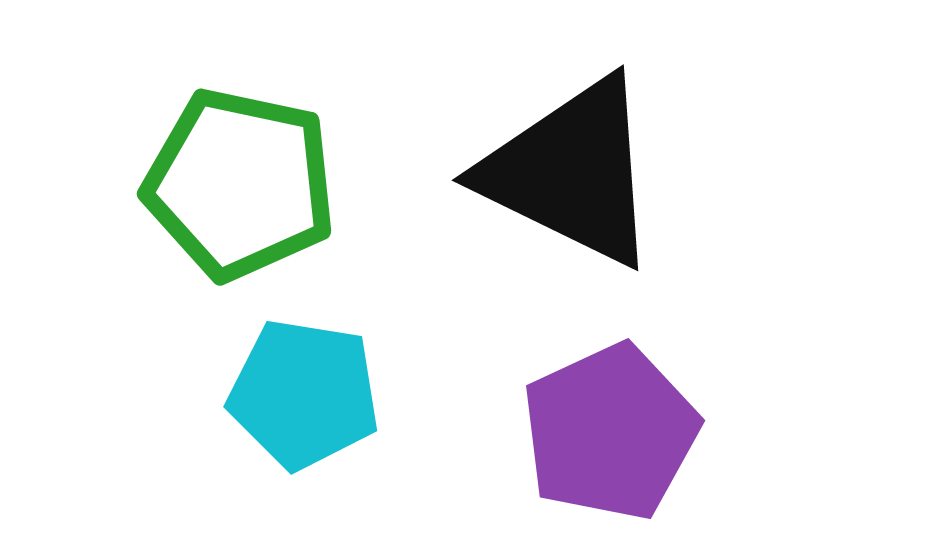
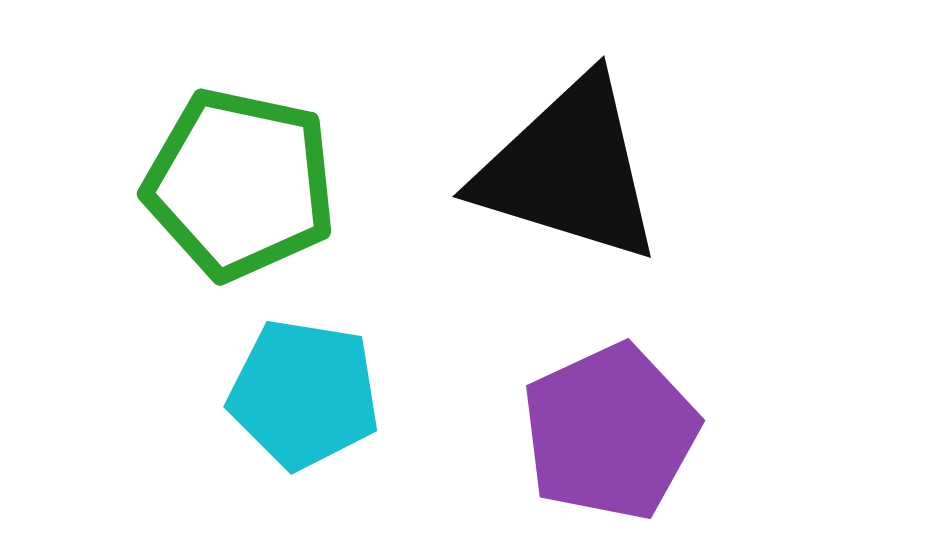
black triangle: moved 2 px left, 2 px up; rotated 9 degrees counterclockwise
